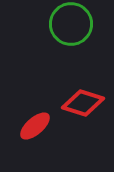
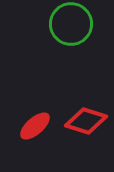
red diamond: moved 3 px right, 18 px down
